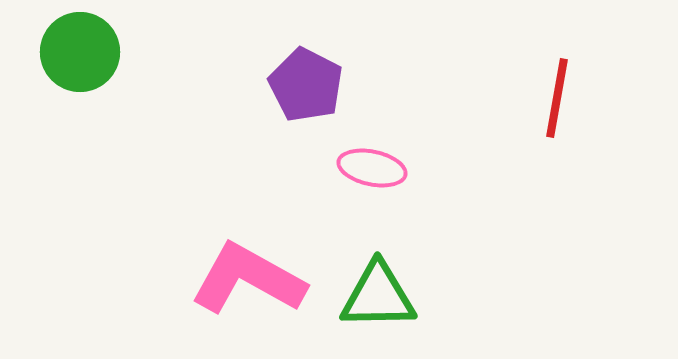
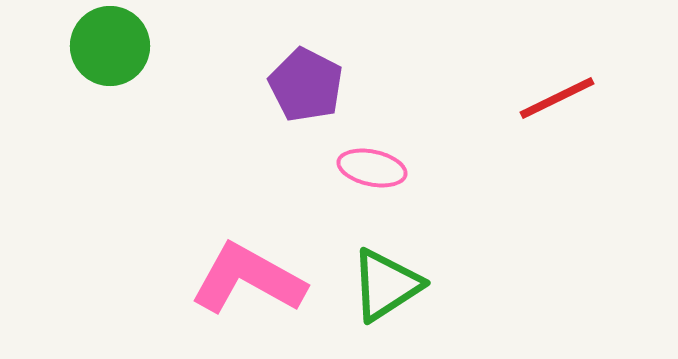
green circle: moved 30 px right, 6 px up
red line: rotated 54 degrees clockwise
green triangle: moved 8 px right, 11 px up; rotated 32 degrees counterclockwise
